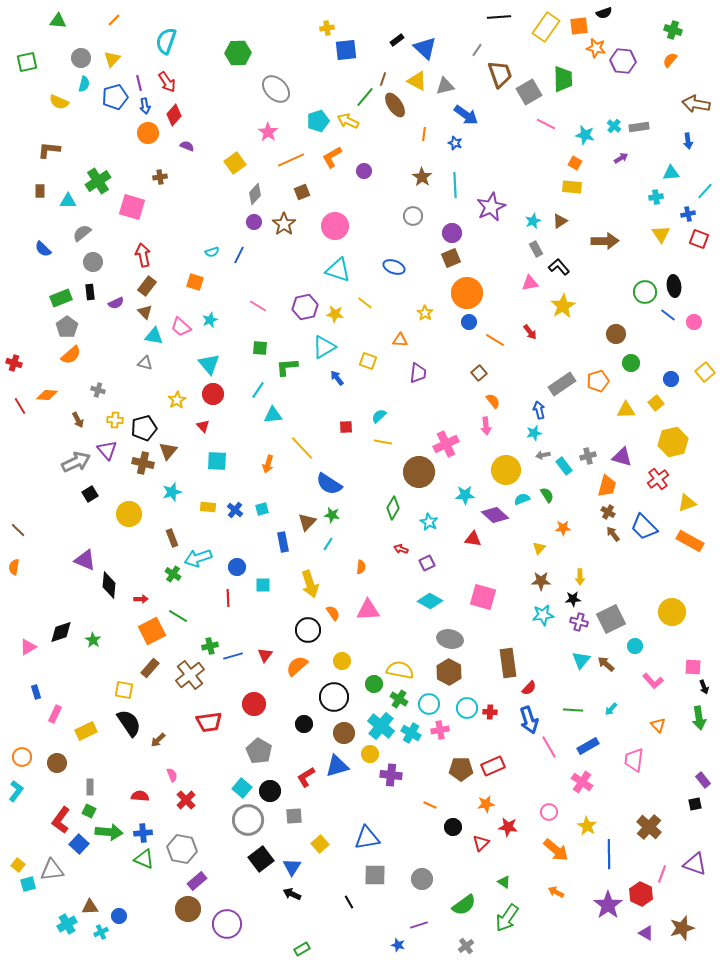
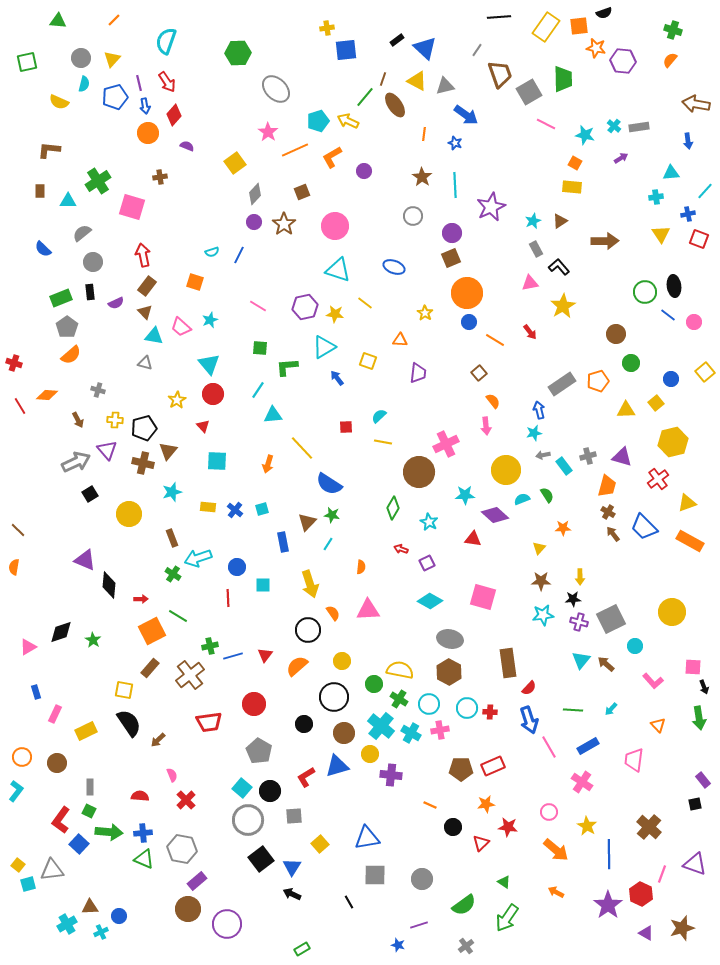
orange line at (291, 160): moved 4 px right, 10 px up
